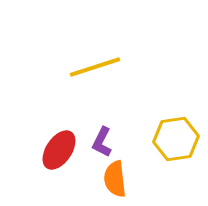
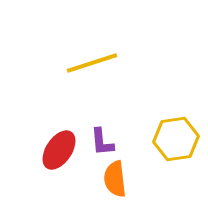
yellow line: moved 3 px left, 4 px up
purple L-shape: rotated 32 degrees counterclockwise
